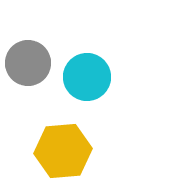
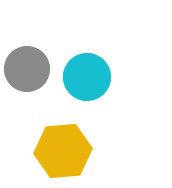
gray circle: moved 1 px left, 6 px down
